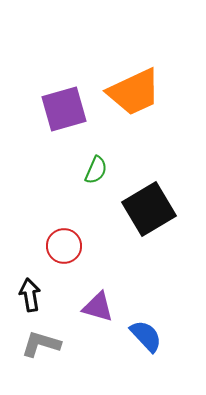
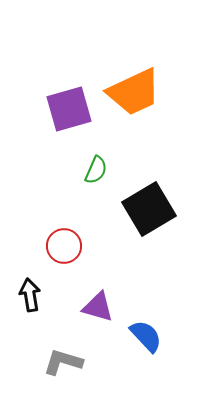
purple square: moved 5 px right
gray L-shape: moved 22 px right, 18 px down
